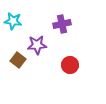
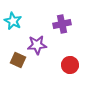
cyan star: rotated 18 degrees clockwise
brown square: rotated 14 degrees counterclockwise
